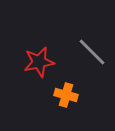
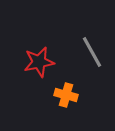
gray line: rotated 16 degrees clockwise
